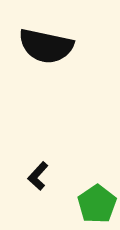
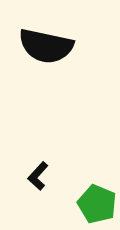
green pentagon: rotated 15 degrees counterclockwise
